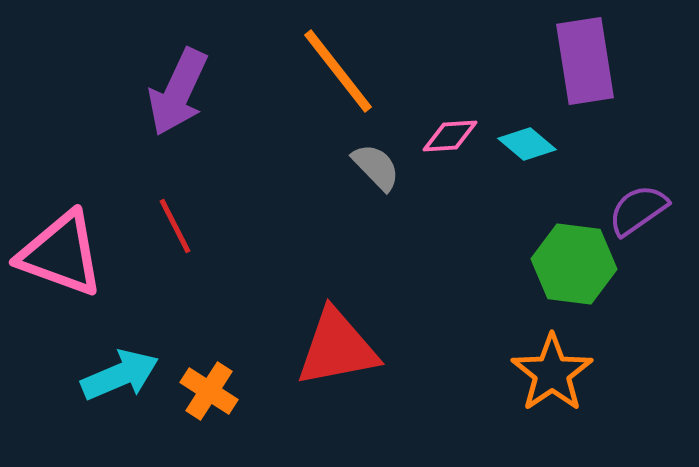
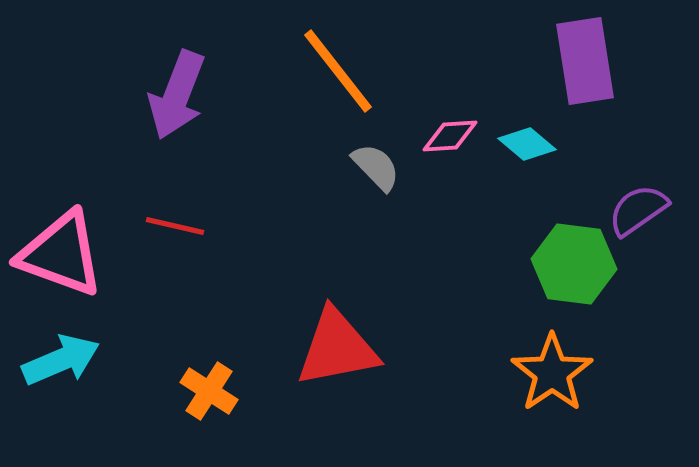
purple arrow: moved 1 px left, 3 px down; rotated 4 degrees counterclockwise
red line: rotated 50 degrees counterclockwise
cyan arrow: moved 59 px left, 15 px up
